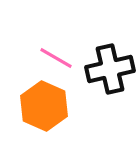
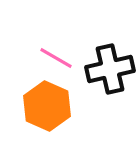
orange hexagon: moved 3 px right
